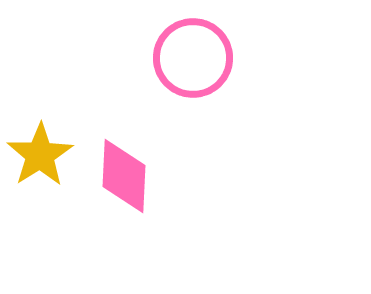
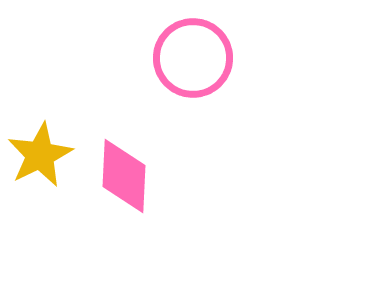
yellow star: rotated 6 degrees clockwise
